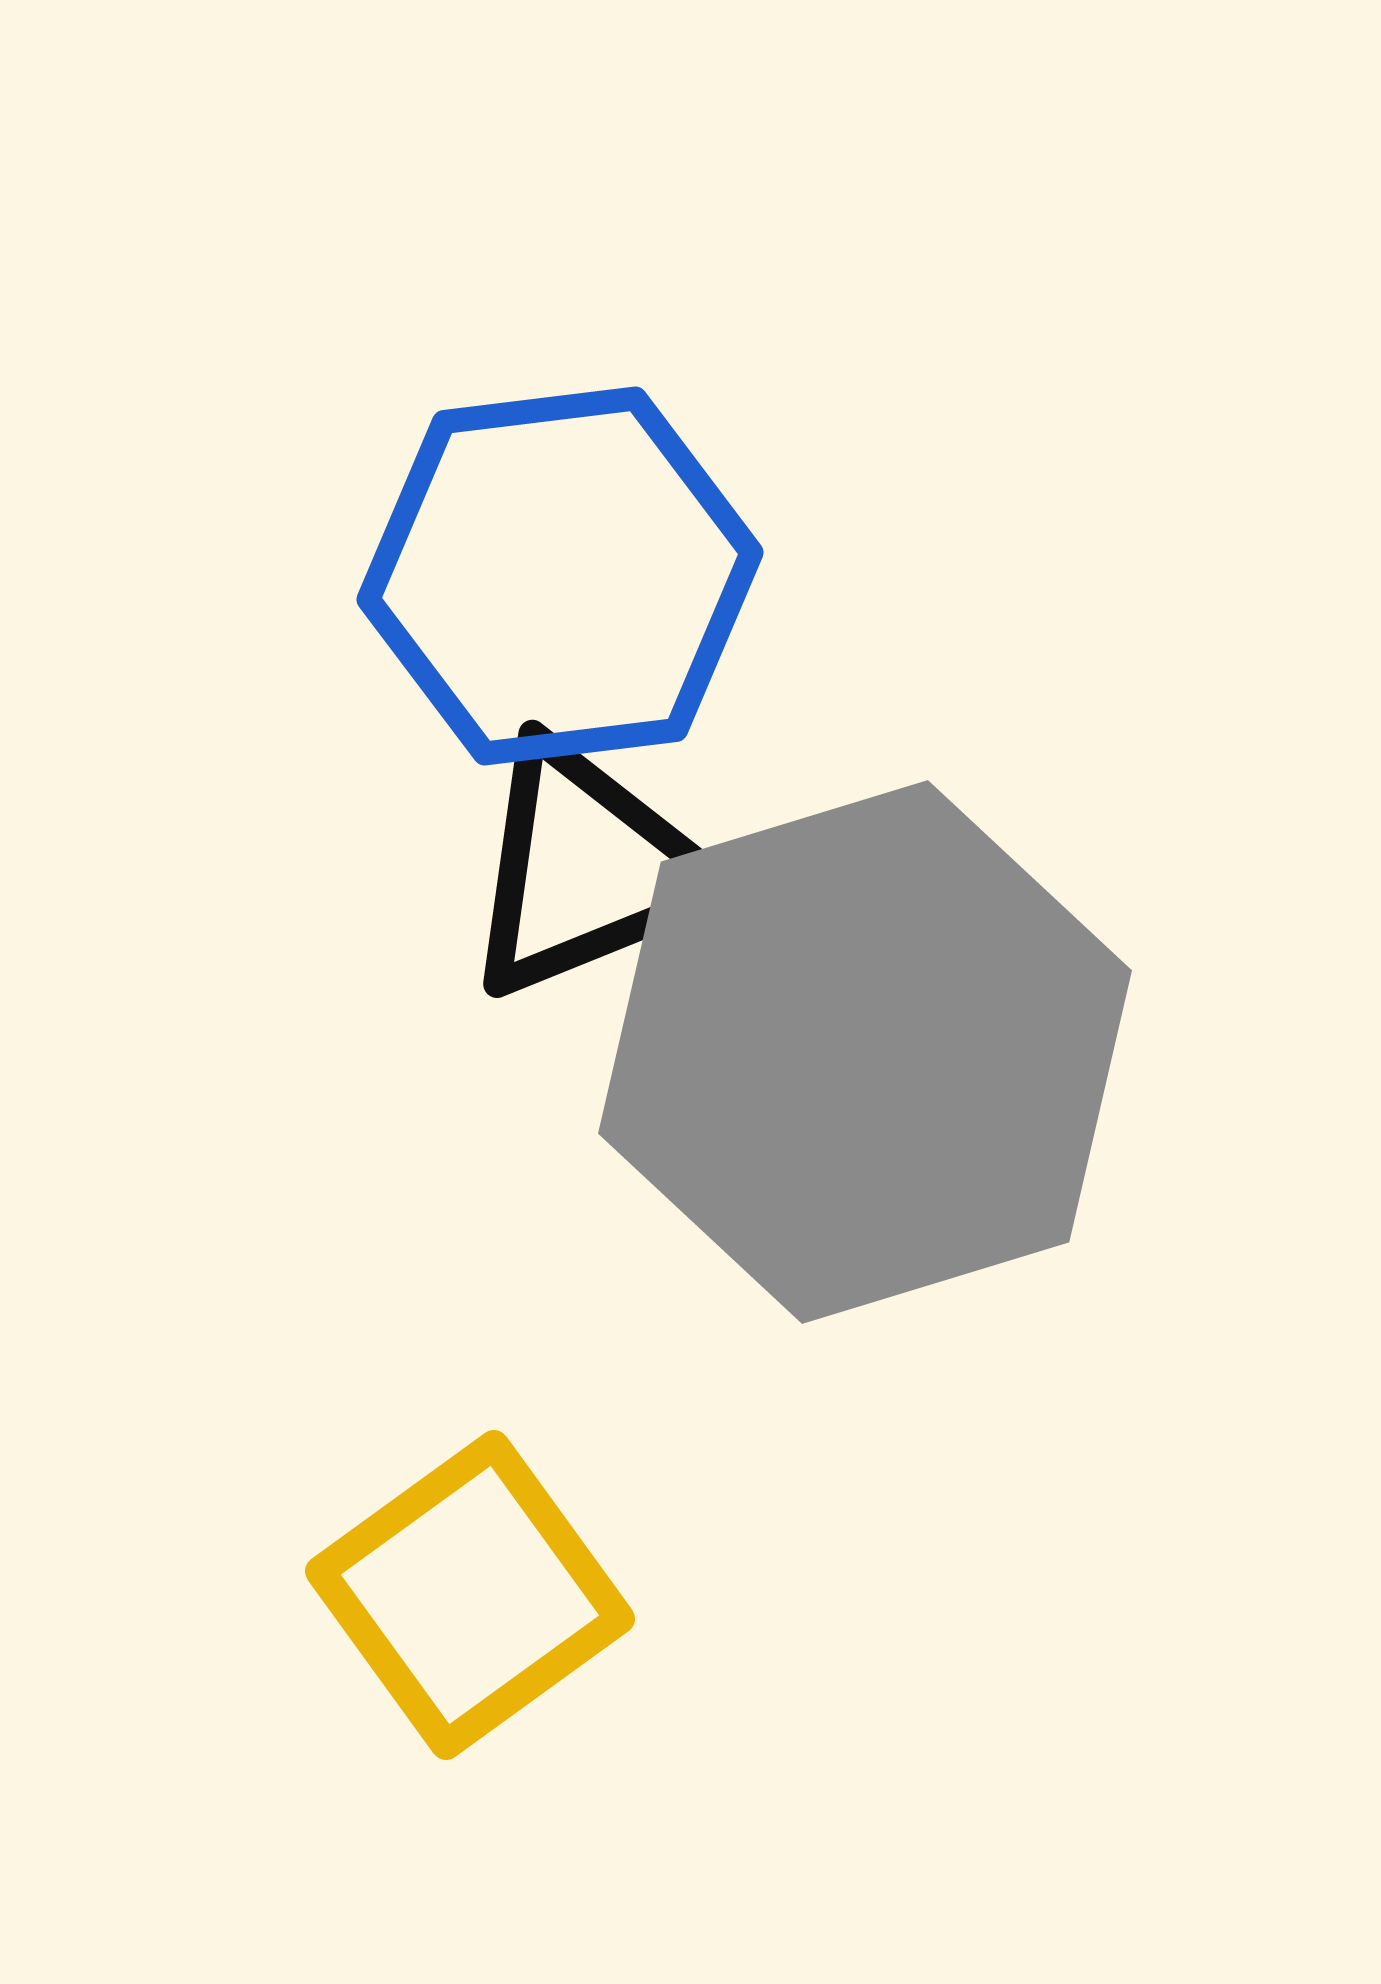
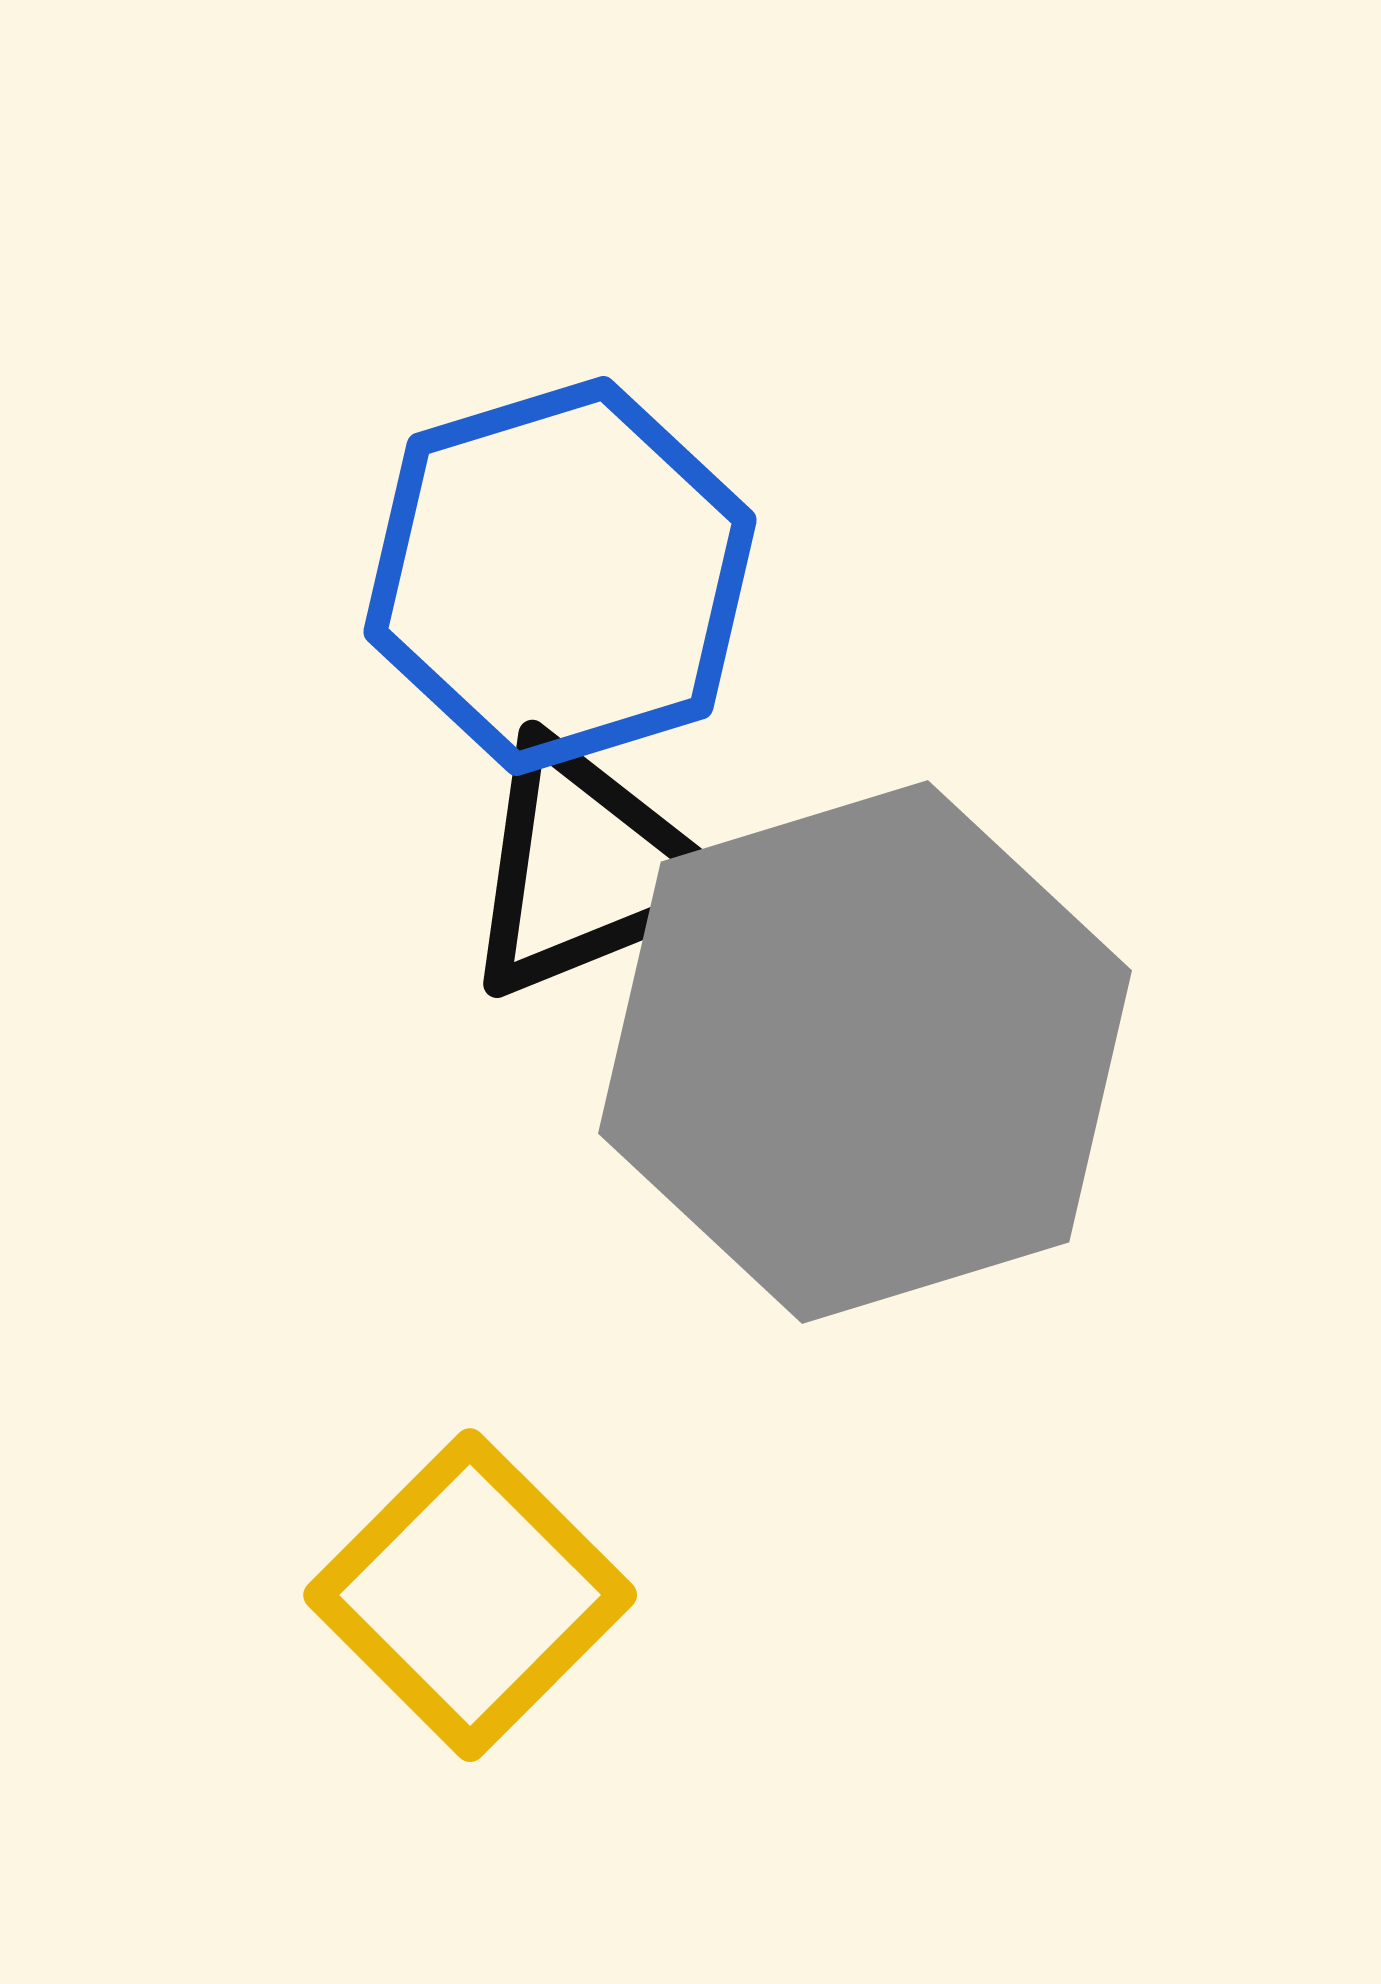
blue hexagon: rotated 10 degrees counterclockwise
yellow square: rotated 9 degrees counterclockwise
